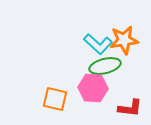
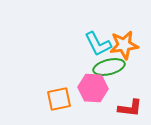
orange star: moved 5 px down
cyan L-shape: rotated 20 degrees clockwise
green ellipse: moved 4 px right, 1 px down
orange square: moved 4 px right; rotated 25 degrees counterclockwise
